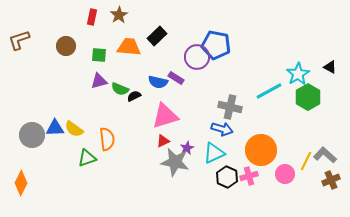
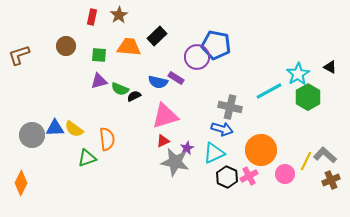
brown L-shape: moved 15 px down
pink cross: rotated 12 degrees counterclockwise
